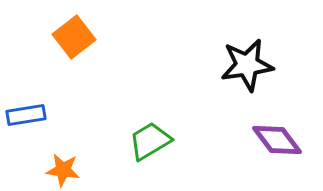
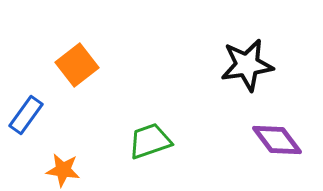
orange square: moved 3 px right, 28 px down
blue rectangle: rotated 45 degrees counterclockwise
green trapezoid: rotated 12 degrees clockwise
